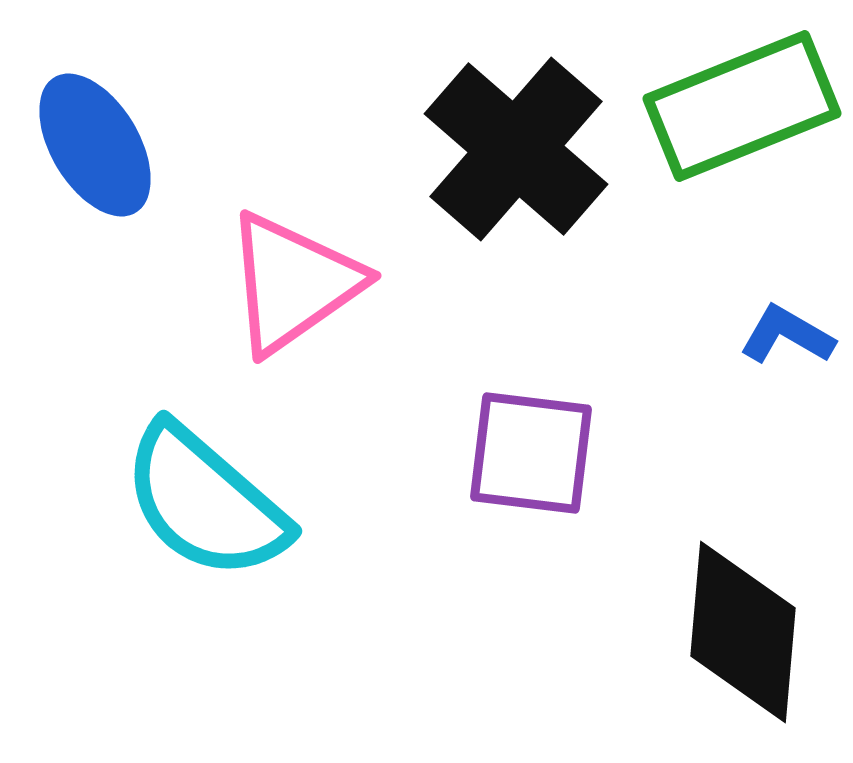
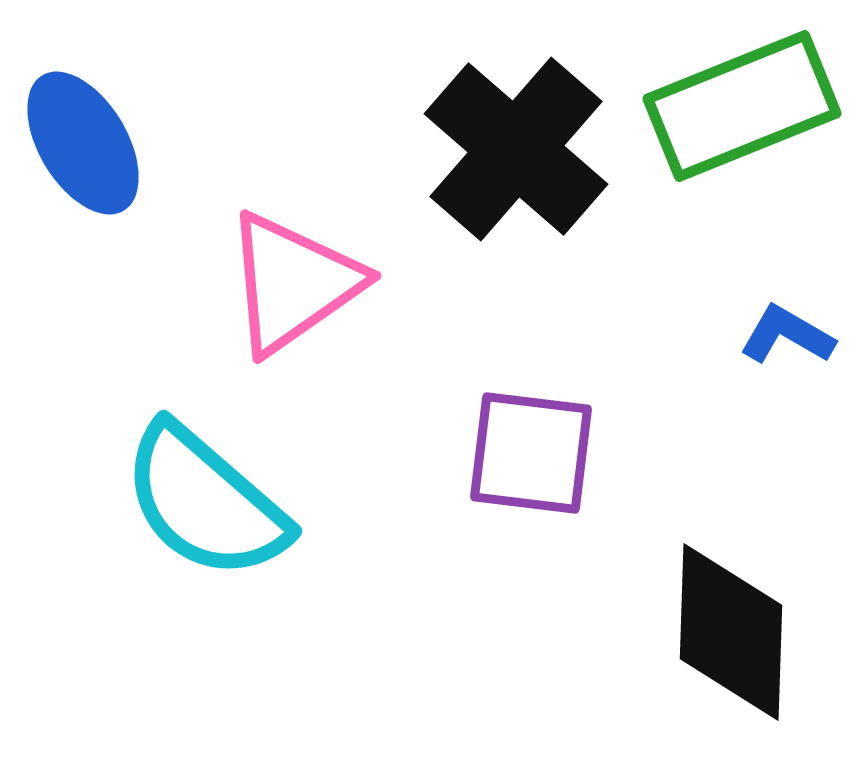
blue ellipse: moved 12 px left, 2 px up
black diamond: moved 12 px left; rotated 3 degrees counterclockwise
